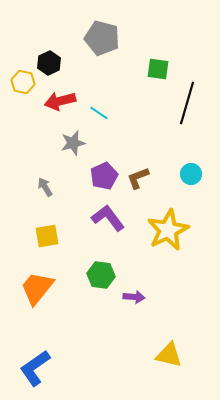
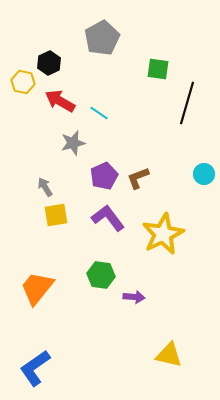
gray pentagon: rotated 28 degrees clockwise
red arrow: rotated 44 degrees clockwise
cyan circle: moved 13 px right
yellow star: moved 5 px left, 4 px down
yellow square: moved 9 px right, 21 px up
